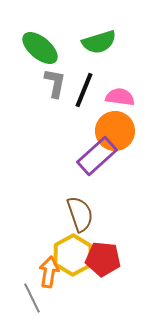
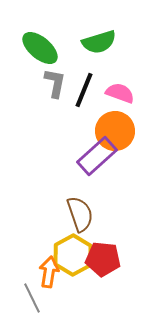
pink semicircle: moved 4 px up; rotated 12 degrees clockwise
